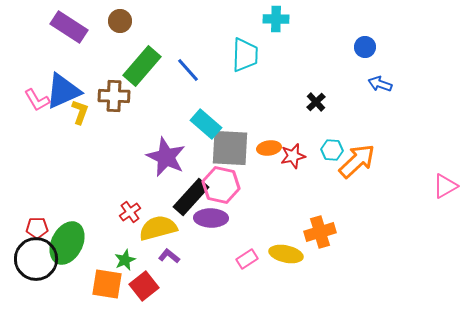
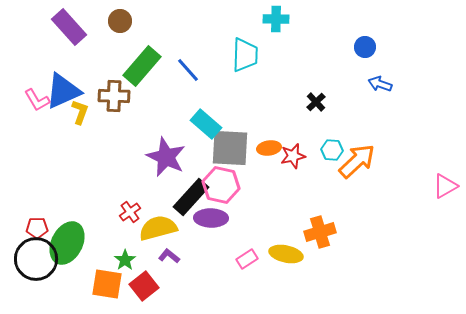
purple rectangle: rotated 15 degrees clockwise
green star: rotated 10 degrees counterclockwise
